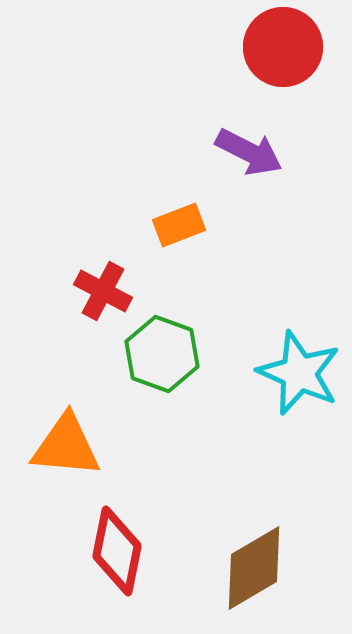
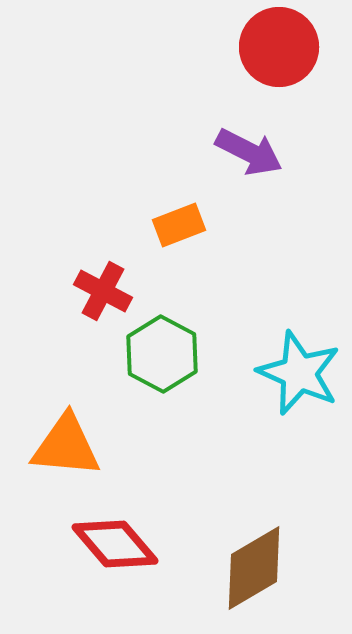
red circle: moved 4 px left
green hexagon: rotated 8 degrees clockwise
red diamond: moved 2 px left, 7 px up; rotated 52 degrees counterclockwise
